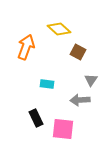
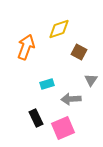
yellow diamond: rotated 60 degrees counterclockwise
brown square: moved 1 px right
cyan rectangle: rotated 24 degrees counterclockwise
gray arrow: moved 9 px left, 1 px up
pink square: moved 1 px up; rotated 30 degrees counterclockwise
